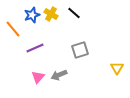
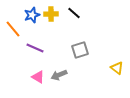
yellow cross: rotated 32 degrees counterclockwise
purple line: rotated 48 degrees clockwise
yellow triangle: rotated 24 degrees counterclockwise
pink triangle: rotated 40 degrees counterclockwise
